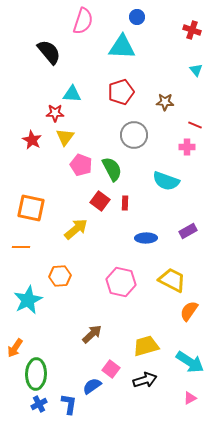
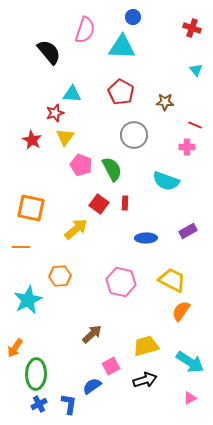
blue circle at (137, 17): moved 4 px left
pink semicircle at (83, 21): moved 2 px right, 9 px down
red cross at (192, 30): moved 2 px up
red pentagon at (121, 92): rotated 25 degrees counterclockwise
red star at (55, 113): rotated 18 degrees counterclockwise
red square at (100, 201): moved 1 px left, 3 px down
orange semicircle at (189, 311): moved 8 px left
pink square at (111, 369): moved 3 px up; rotated 24 degrees clockwise
